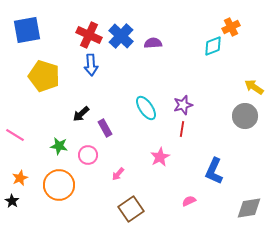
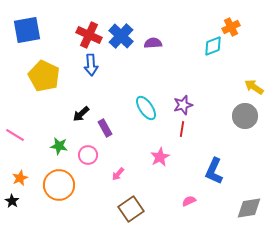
yellow pentagon: rotated 8 degrees clockwise
